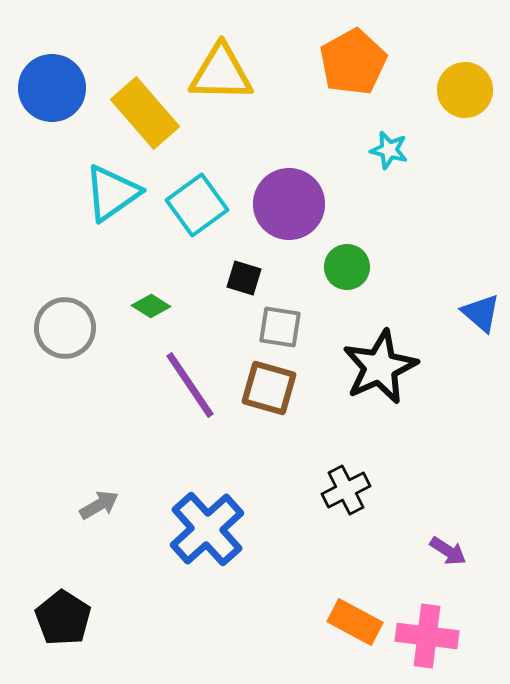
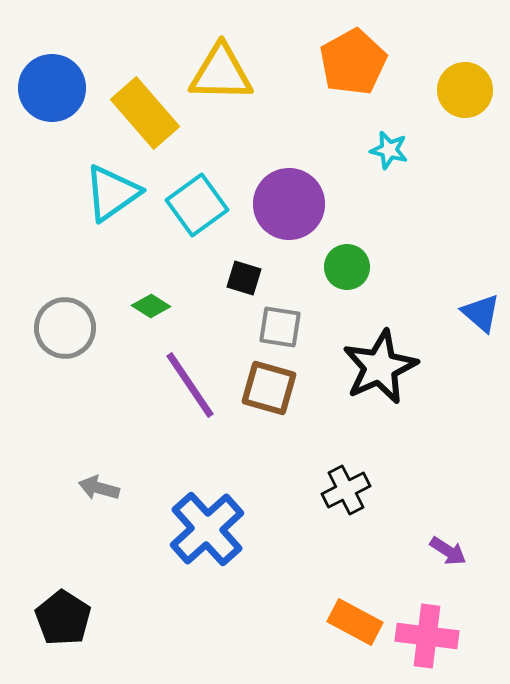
gray arrow: moved 17 px up; rotated 135 degrees counterclockwise
